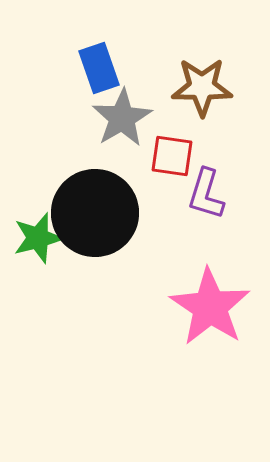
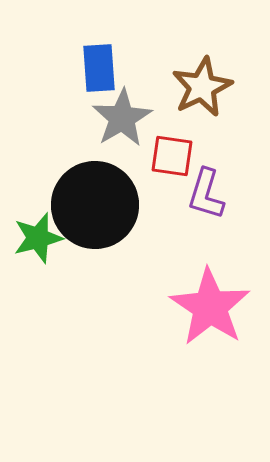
blue rectangle: rotated 15 degrees clockwise
brown star: rotated 26 degrees counterclockwise
black circle: moved 8 px up
